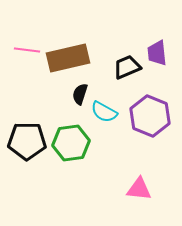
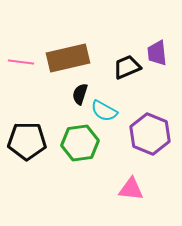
pink line: moved 6 px left, 12 px down
cyan semicircle: moved 1 px up
purple hexagon: moved 18 px down
green hexagon: moved 9 px right
pink triangle: moved 8 px left
